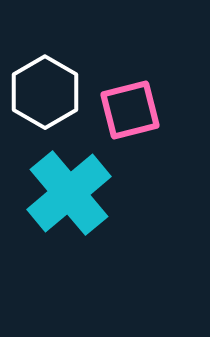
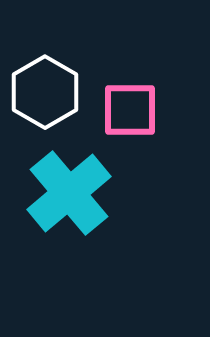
pink square: rotated 14 degrees clockwise
